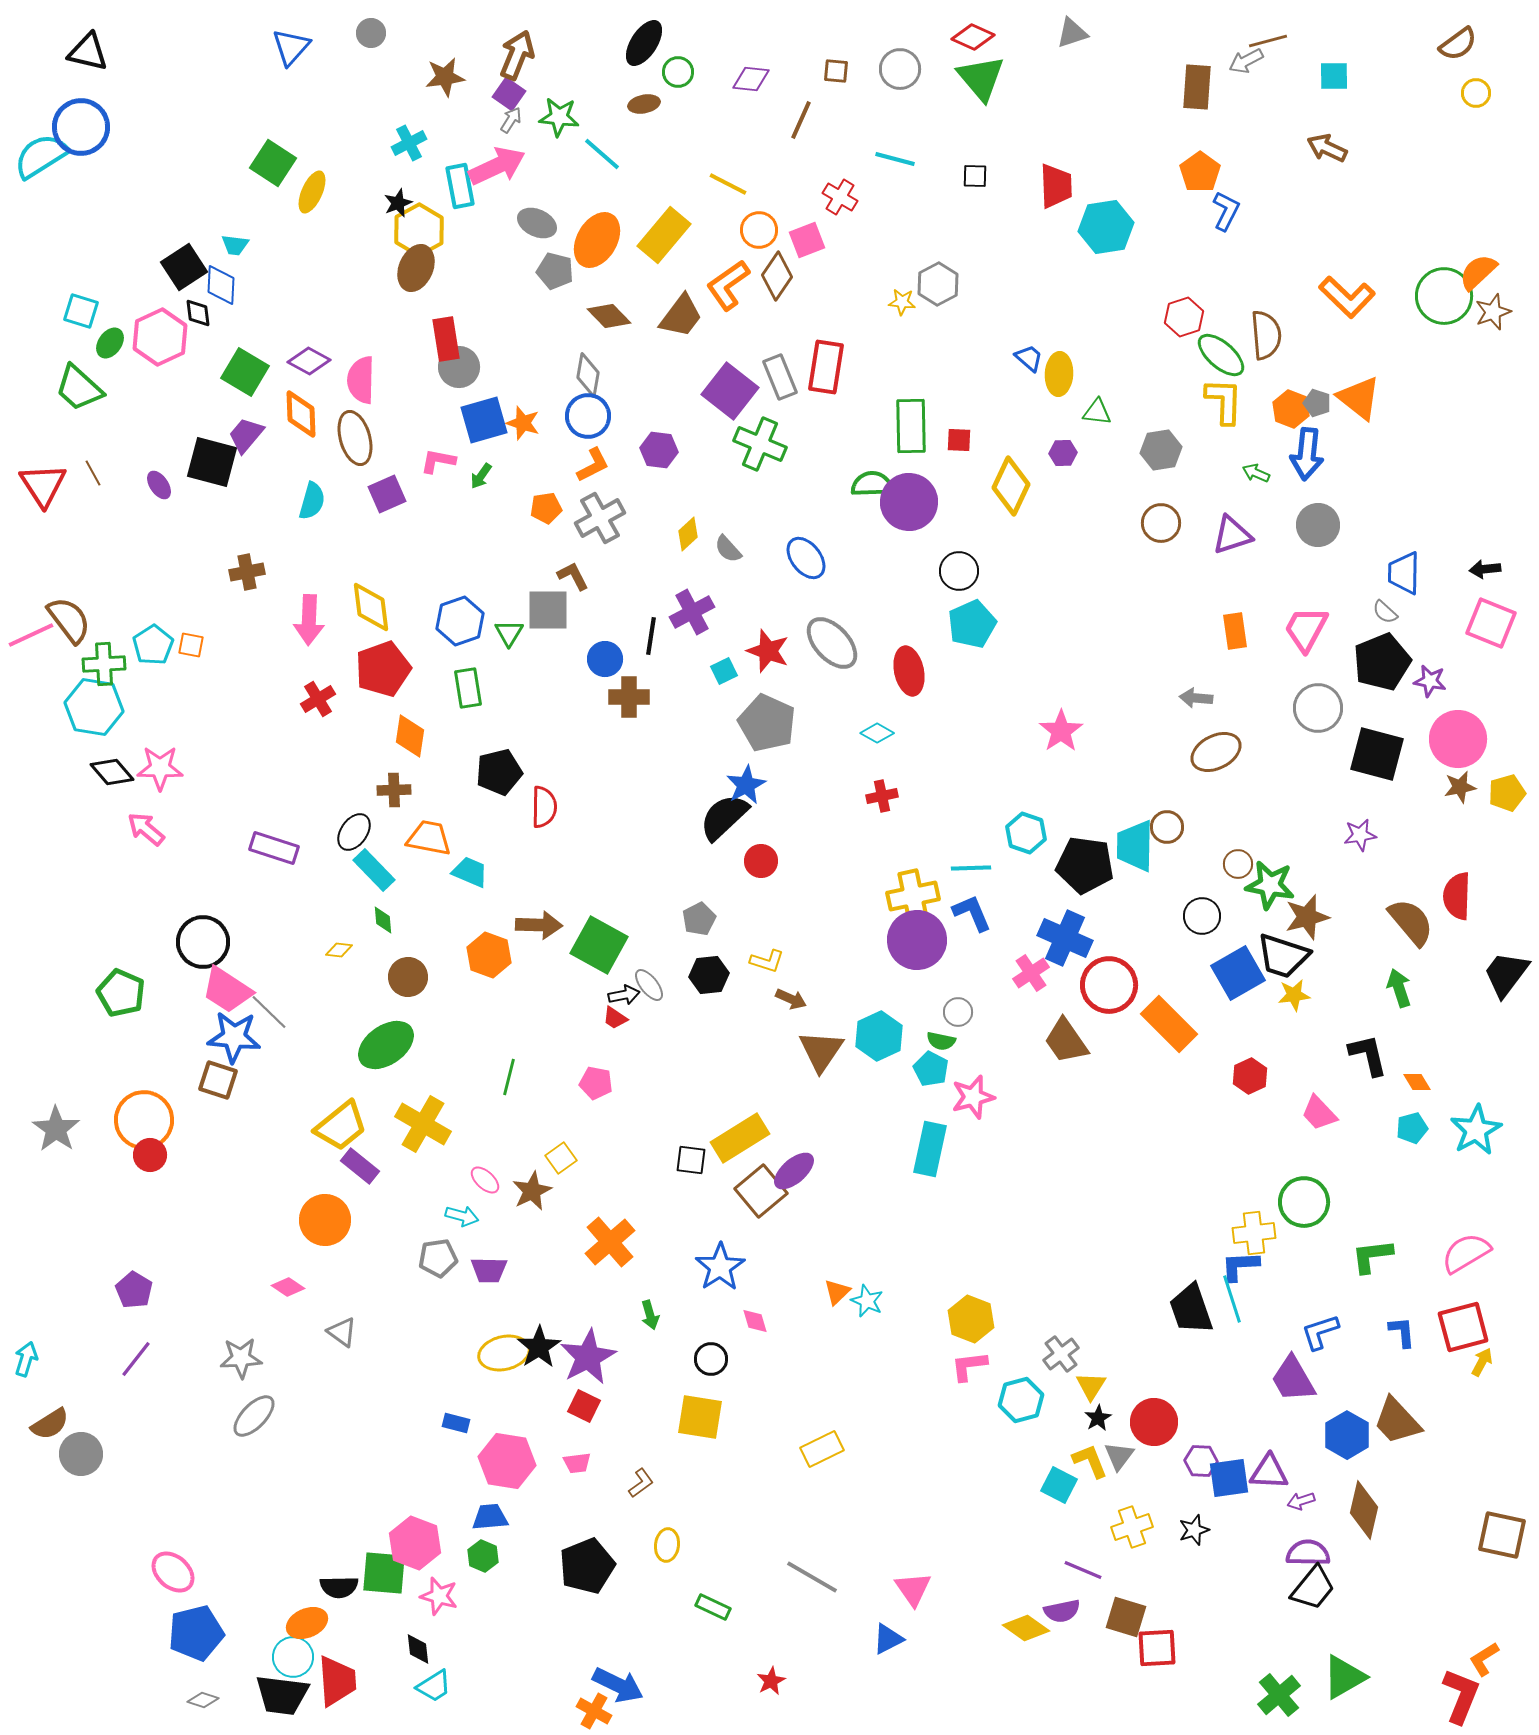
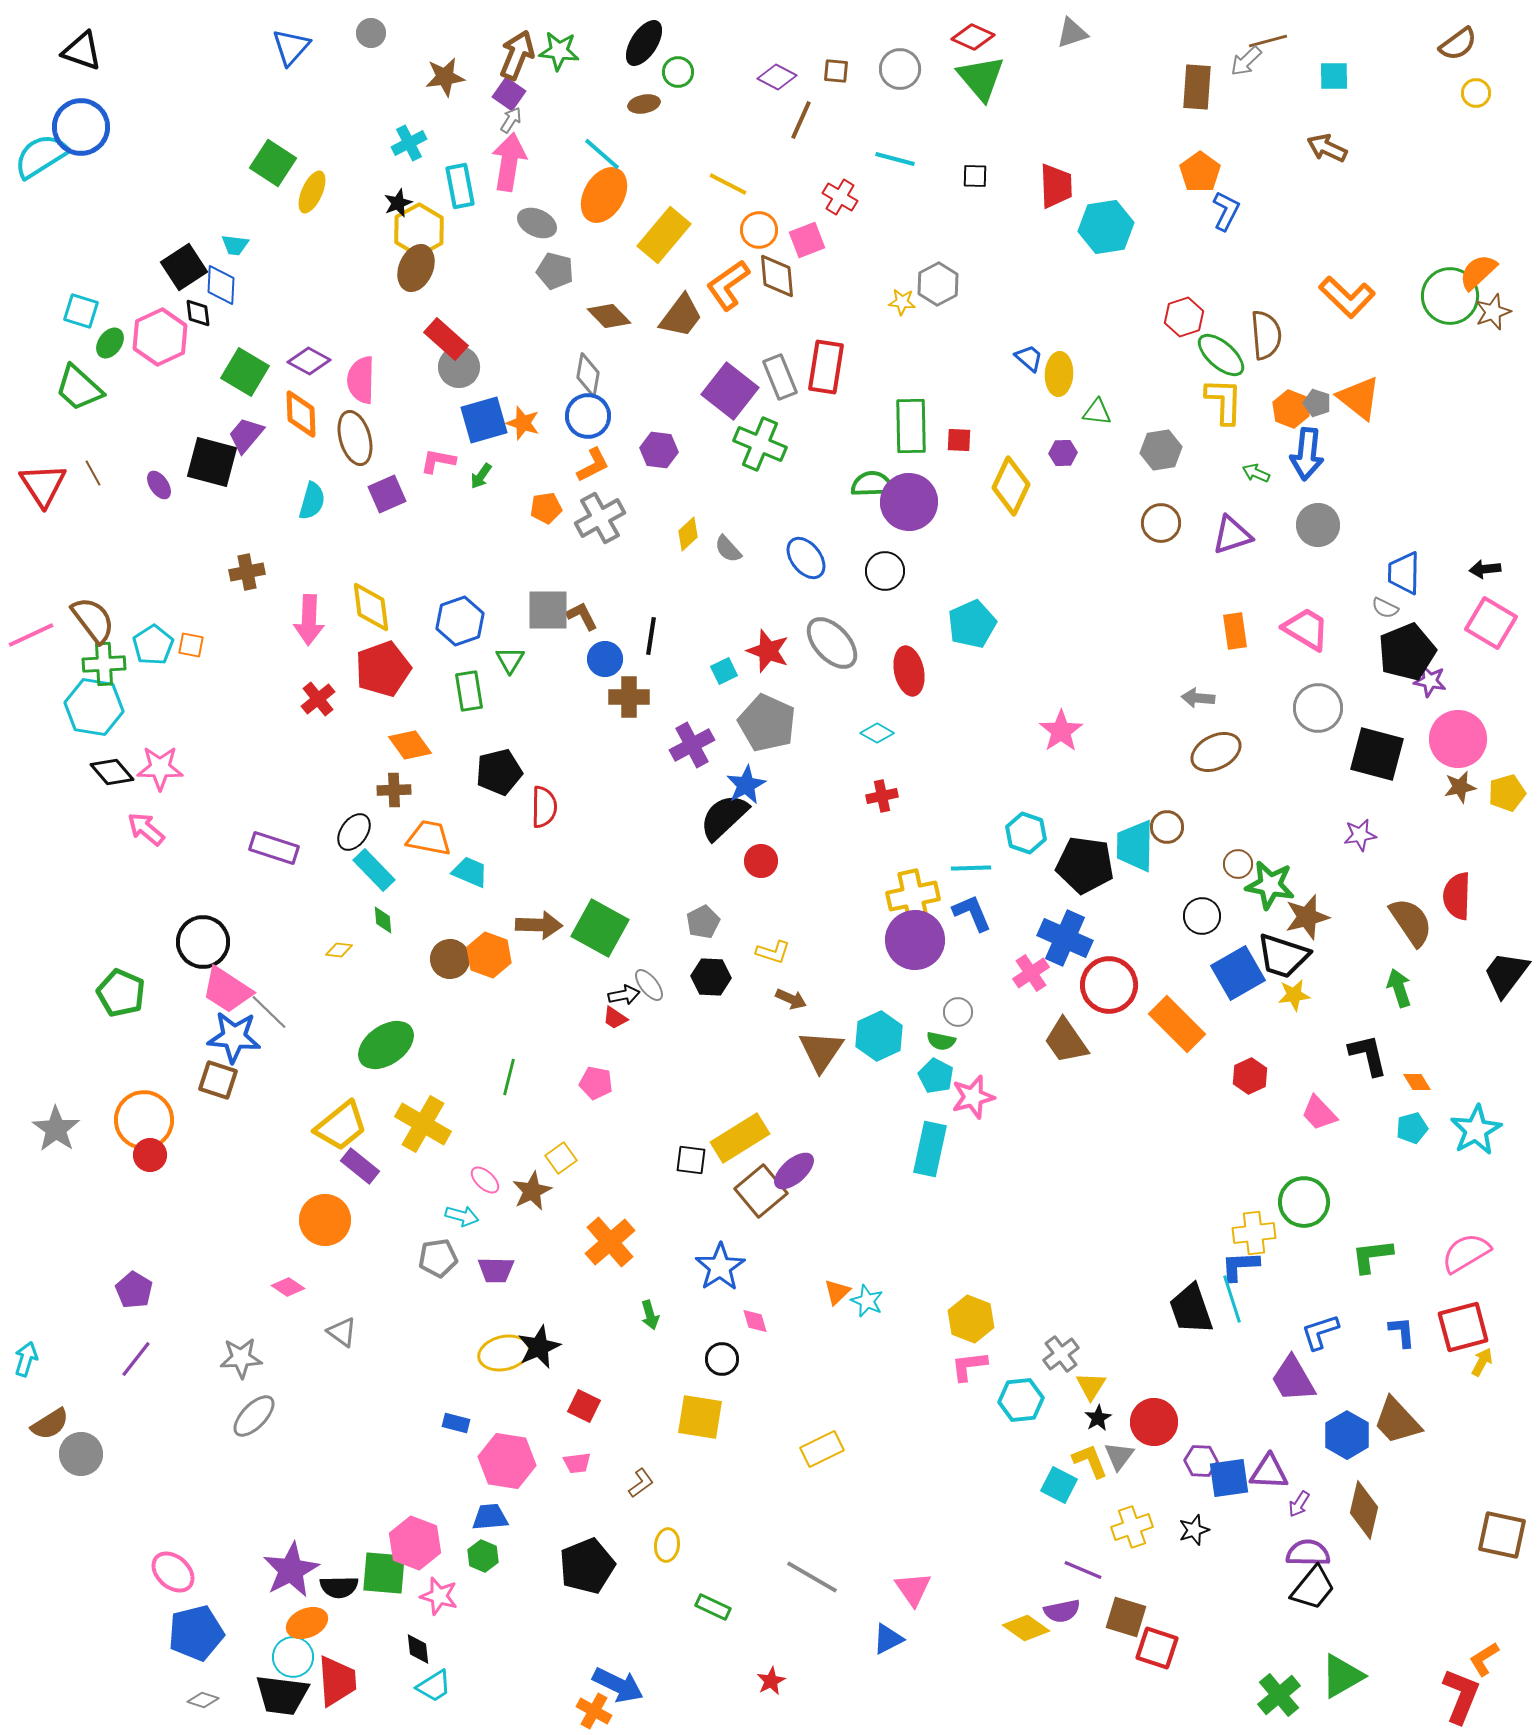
black triangle at (88, 52): moved 6 px left, 1 px up; rotated 6 degrees clockwise
gray arrow at (1246, 61): rotated 16 degrees counterclockwise
purple diamond at (751, 79): moved 26 px right, 2 px up; rotated 21 degrees clockwise
green star at (559, 117): moved 66 px up
pink arrow at (497, 166): moved 12 px right, 4 px up; rotated 56 degrees counterclockwise
orange ellipse at (597, 240): moved 7 px right, 45 px up
brown diamond at (777, 276): rotated 39 degrees counterclockwise
green circle at (1444, 296): moved 6 px right
red rectangle at (446, 339): rotated 39 degrees counterclockwise
black circle at (959, 571): moved 74 px left
brown L-shape at (573, 576): moved 9 px right, 40 px down
purple cross at (692, 612): moved 133 px down
gray semicircle at (1385, 612): moved 4 px up; rotated 16 degrees counterclockwise
brown semicircle at (69, 620): moved 24 px right
pink square at (1491, 623): rotated 9 degrees clockwise
pink trapezoid at (1306, 629): rotated 93 degrees clockwise
green triangle at (509, 633): moved 1 px right, 27 px down
black pentagon at (1382, 662): moved 25 px right, 10 px up
green rectangle at (468, 688): moved 1 px right, 3 px down
gray arrow at (1196, 698): moved 2 px right
red cross at (318, 699): rotated 8 degrees counterclockwise
orange diamond at (410, 736): moved 9 px down; rotated 45 degrees counterclockwise
gray pentagon at (699, 919): moved 4 px right, 3 px down
brown semicircle at (1411, 922): rotated 6 degrees clockwise
purple circle at (917, 940): moved 2 px left
green square at (599, 945): moved 1 px right, 17 px up
yellow L-shape at (767, 961): moved 6 px right, 9 px up
black hexagon at (709, 975): moved 2 px right, 2 px down; rotated 9 degrees clockwise
brown circle at (408, 977): moved 42 px right, 18 px up
orange rectangle at (1169, 1024): moved 8 px right
cyan pentagon at (931, 1069): moved 5 px right, 7 px down
purple trapezoid at (489, 1270): moved 7 px right
black star at (539, 1347): rotated 9 degrees clockwise
purple star at (588, 1357): moved 297 px left, 213 px down
black circle at (711, 1359): moved 11 px right
cyan hexagon at (1021, 1400): rotated 9 degrees clockwise
purple arrow at (1301, 1501): moved 2 px left, 3 px down; rotated 40 degrees counterclockwise
red square at (1157, 1648): rotated 21 degrees clockwise
green triangle at (1344, 1677): moved 2 px left, 1 px up
